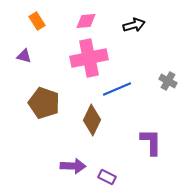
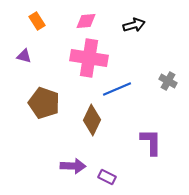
pink cross: rotated 21 degrees clockwise
